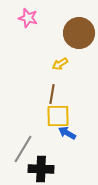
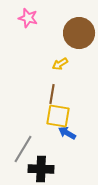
yellow square: rotated 10 degrees clockwise
